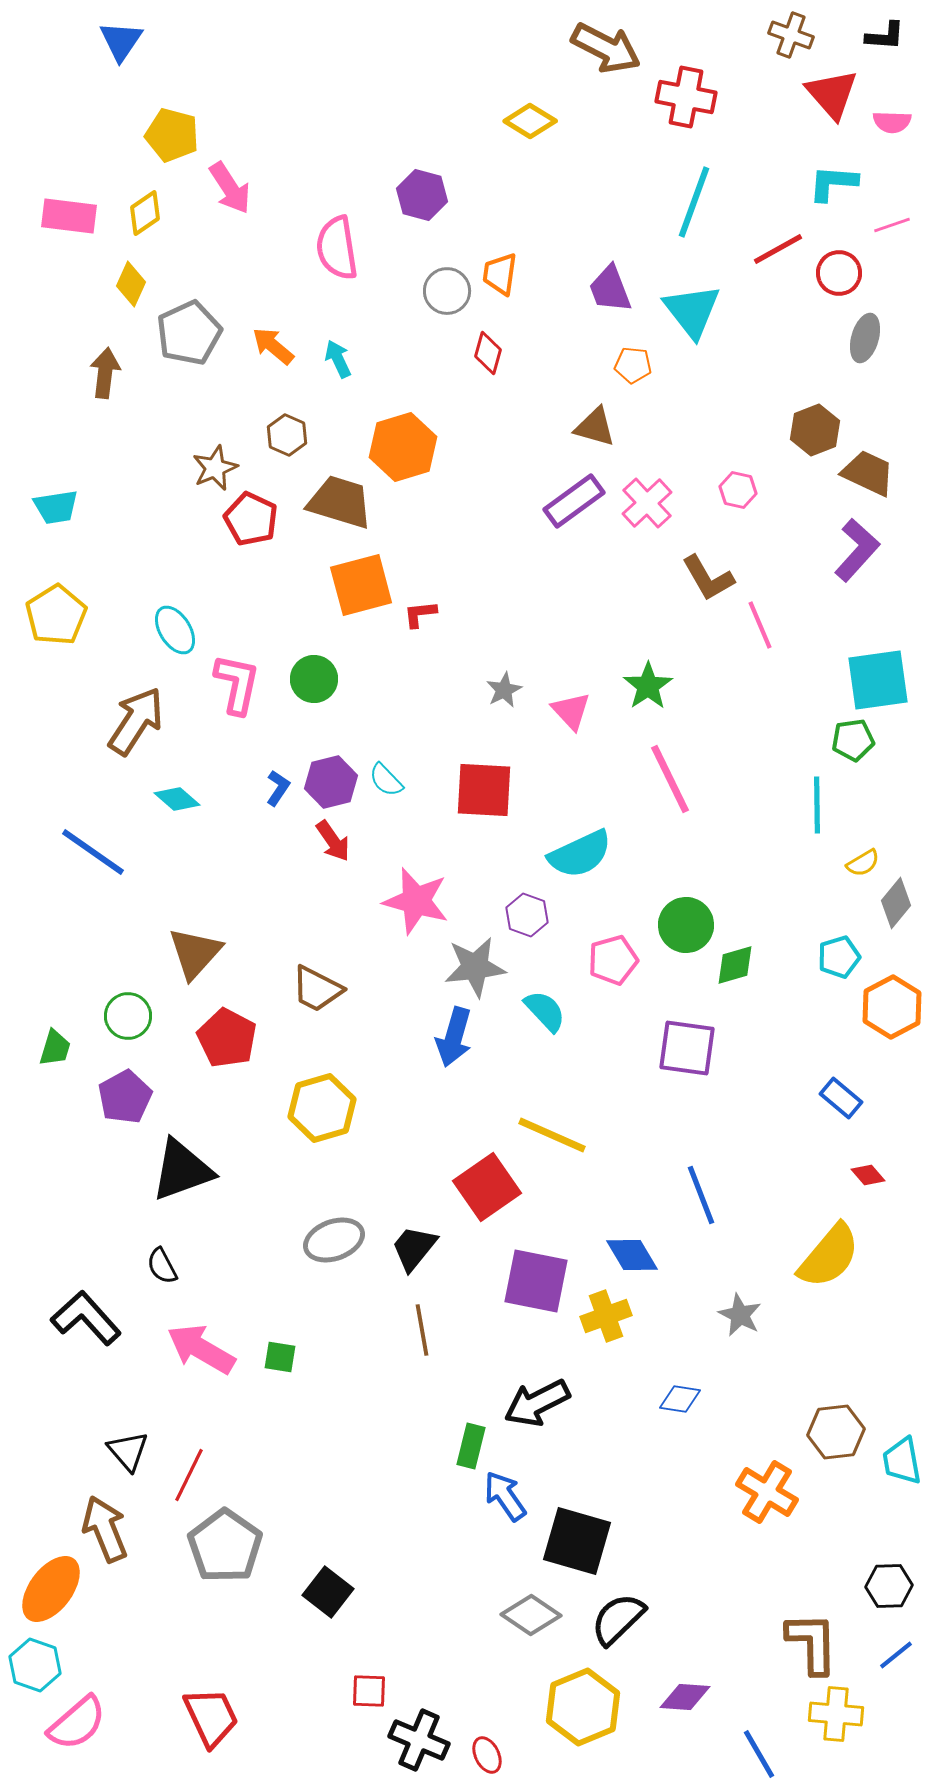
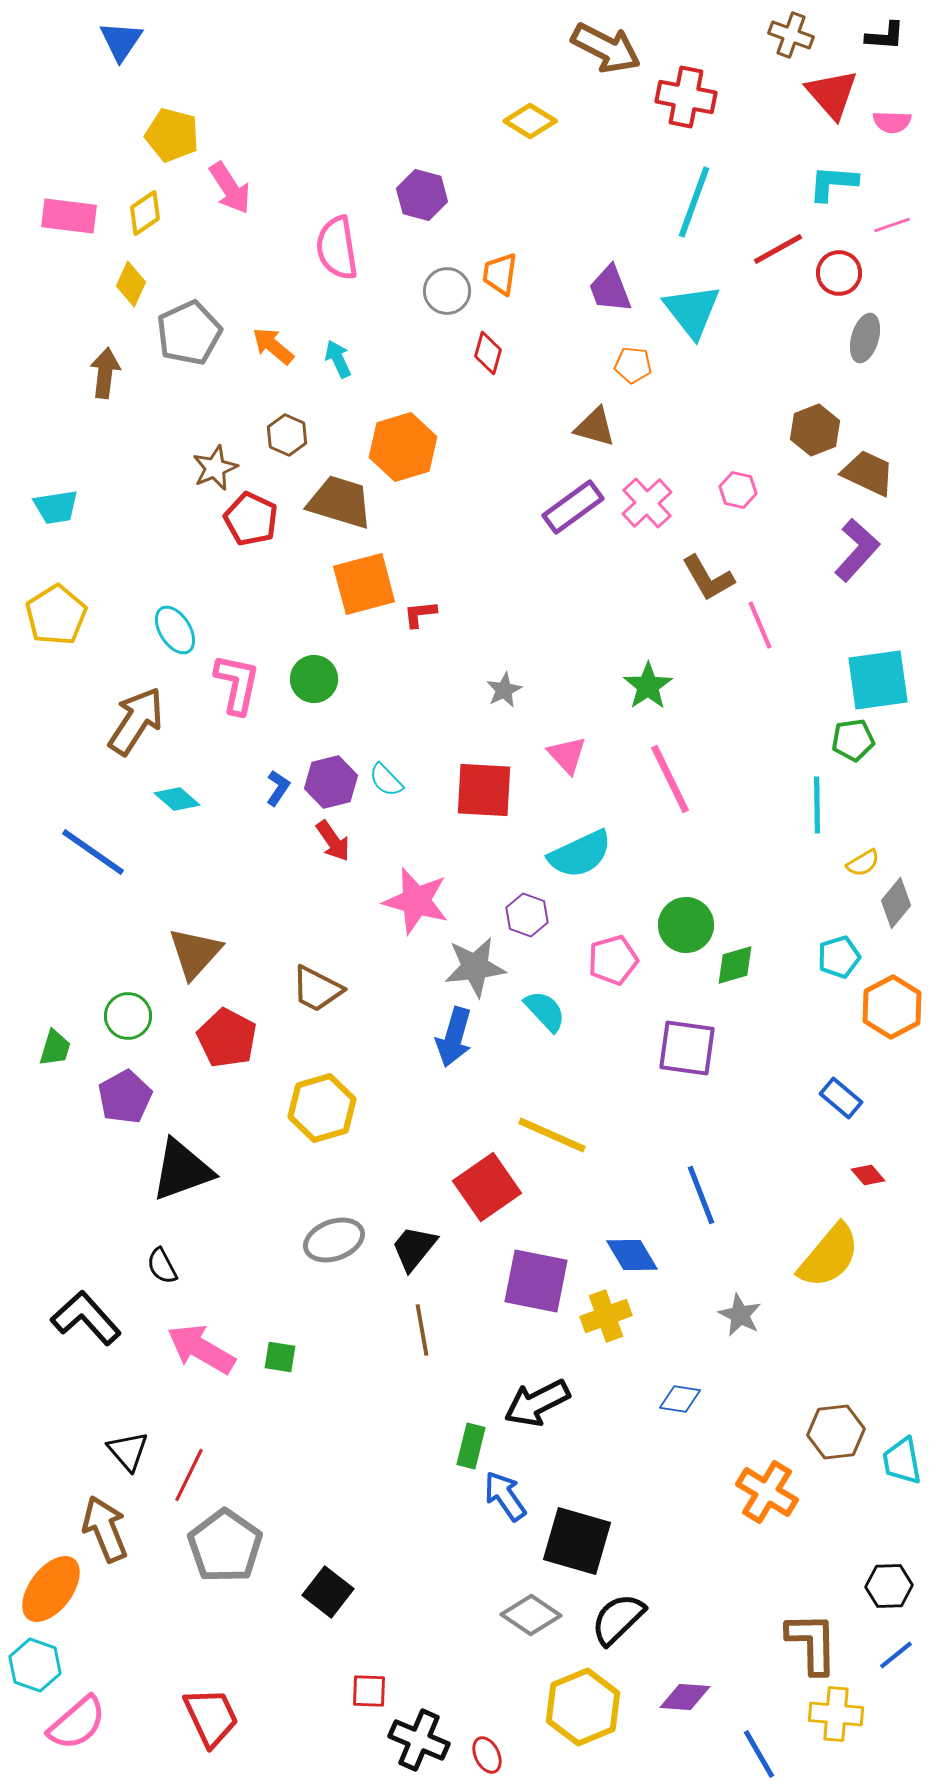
purple rectangle at (574, 501): moved 1 px left, 6 px down
orange square at (361, 585): moved 3 px right, 1 px up
pink triangle at (571, 711): moved 4 px left, 44 px down
